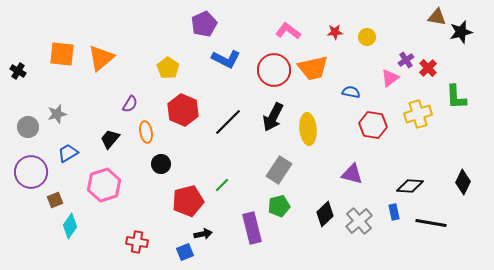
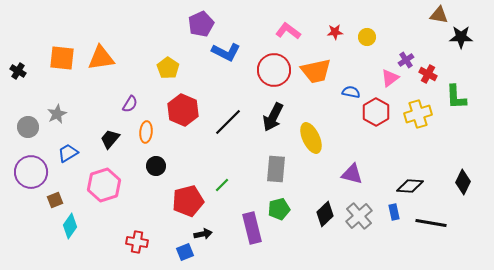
brown triangle at (437, 17): moved 2 px right, 2 px up
purple pentagon at (204, 24): moved 3 px left
black star at (461, 32): moved 5 px down; rotated 15 degrees clockwise
orange square at (62, 54): moved 4 px down
orange triangle at (101, 58): rotated 32 degrees clockwise
blue L-shape at (226, 59): moved 7 px up
orange trapezoid at (313, 68): moved 3 px right, 3 px down
red cross at (428, 68): moved 6 px down; rotated 18 degrees counterclockwise
gray star at (57, 114): rotated 12 degrees counterclockwise
red hexagon at (373, 125): moved 3 px right, 13 px up; rotated 20 degrees clockwise
yellow ellipse at (308, 129): moved 3 px right, 9 px down; rotated 20 degrees counterclockwise
orange ellipse at (146, 132): rotated 15 degrees clockwise
black circle at (161, 164): moved 5 px left, 2 px down
gray rectangle at (279, 170): moved 3 px left, 1 px up; rotated 28 degrees counterclockwise
green pentagon at (279, 206): moved 3 px down
gray cross at (359, 221): moved 5 px up
